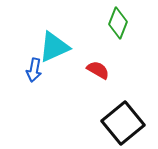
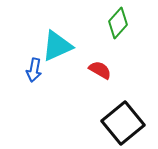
green diamond: rotated 20 degrees clockwise
cyan triangle: moved 3 px right, 1 px up
red semicircle: moved 2 px right
